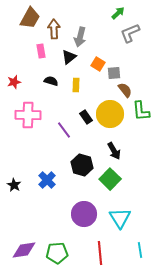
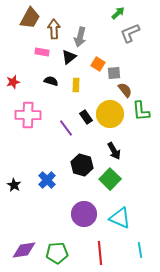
pink rectangle: moved 1 px right, 1 px down; rotated 72 degrees counterclockwise
red star: moved 1 px left
purple line: moved 2 px right, 2 px up
cyan triangle: rotated 35 degrees counterclockwise
